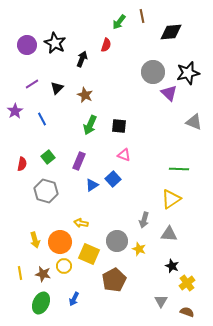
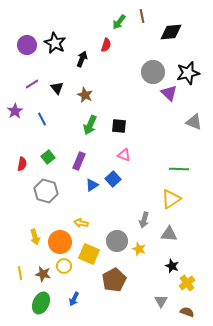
black triangle at (57, 88): rotated 24 degrees counterclockwise
yellow arrow at (35, 240): moved 3 px up
